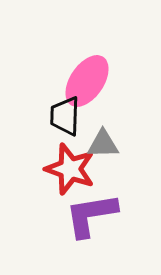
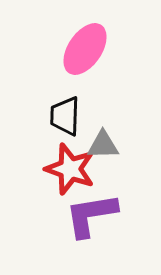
pink ellipse: moved 2 px left, 32 px up
gray triangle: moved 1 px down
